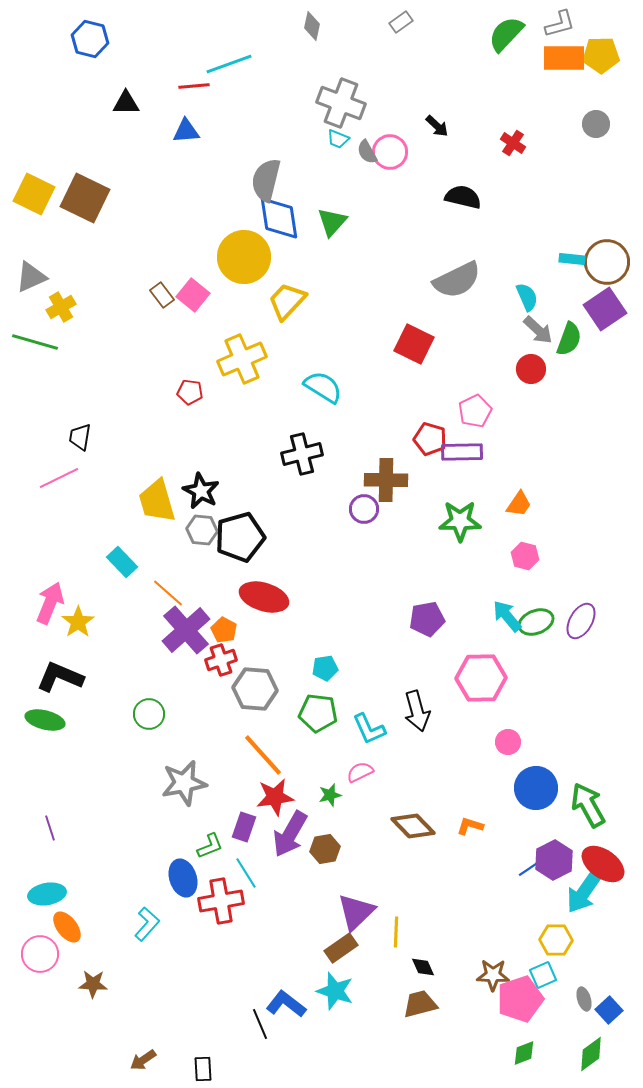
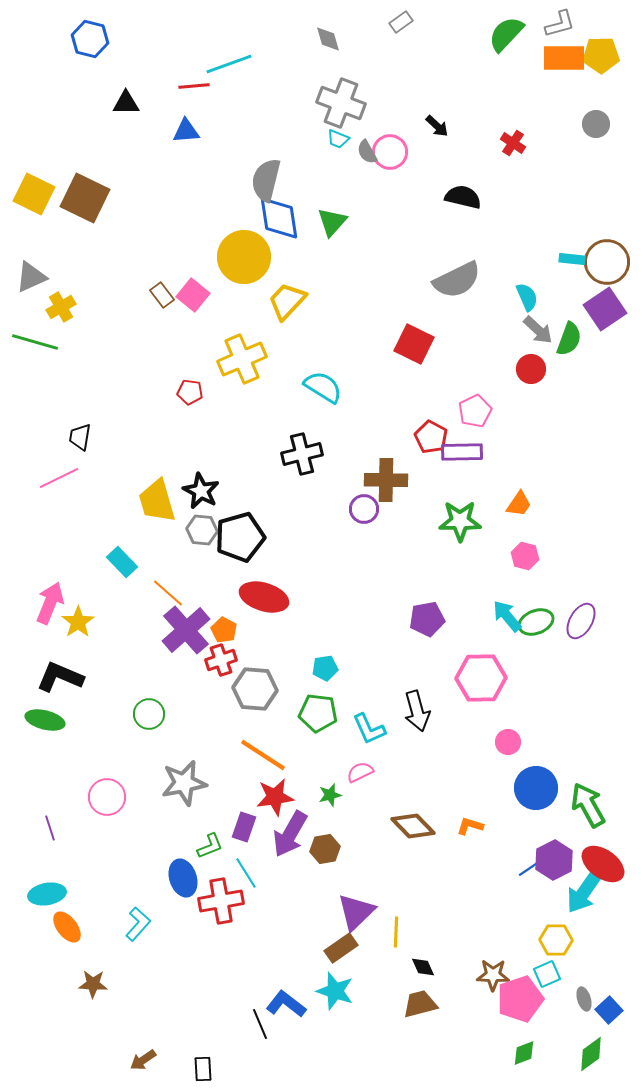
gray diamond at (312, 26): moved 16 px right, 13 px down; rotated 28 degrees counterclockwise
red pentagon at (430, 439): moved 1 px right, 2 px up; rotated 12 degrees clockwise
orange line at (263, 755): rotated 15 degrees counterclockwise
cyan L-shape at (147, 924): moved 9 px left
pink circle at (40, 954): moved 67 px right, 157 px up
cyan square at (543, 975): moved 4 px right, 1 px up
